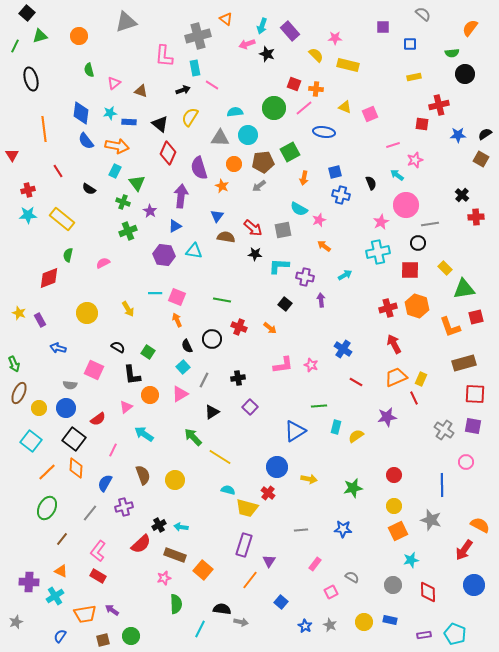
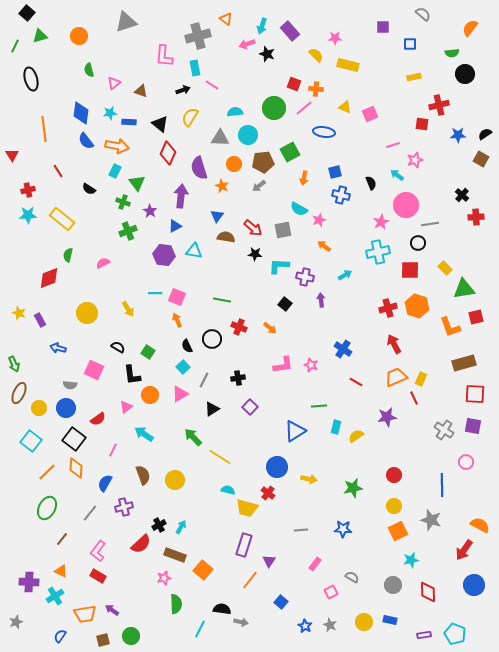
black triangle at (212, 412): moved 3 px up
cyan arrow at (181, 527): rotated 112 degrees clockwise
